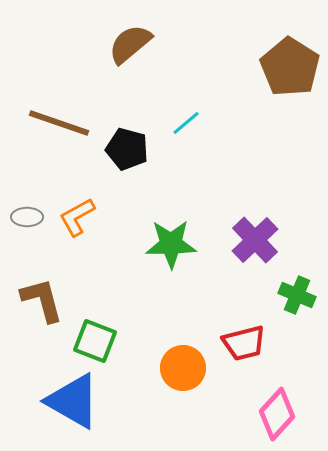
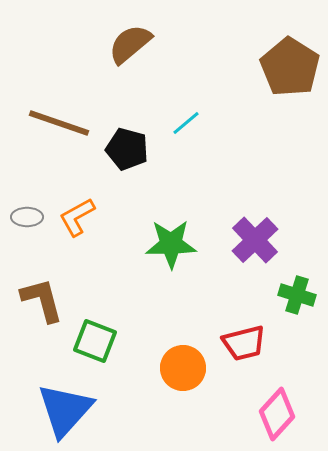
green cross: rotated 6 degrees counterclockwise
blue triangle: moved 8 px left, 9 px down; rotated 42 degrees clockwise
